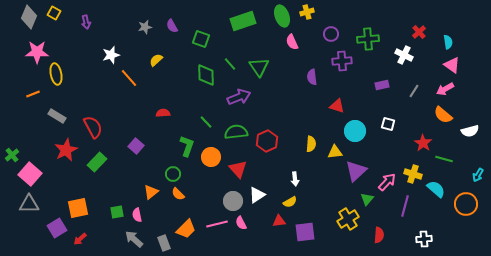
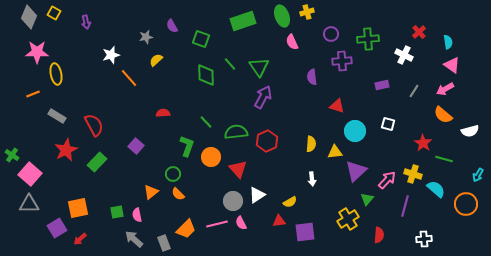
gray star at (145, 27): moved 1 px right, 10 px down
purple arrow at (239, 97): moved 24 px right; rotated 40 degrees counterclockwise
red semicircle at (93, 127): moved 1 px right, 2 px up
green cross at (12, 155): rotated 16 degrees counterclockwise
white arrow at (295, 179): moved 17 px right
pink arrow at (387, 182): moved 2 px up
